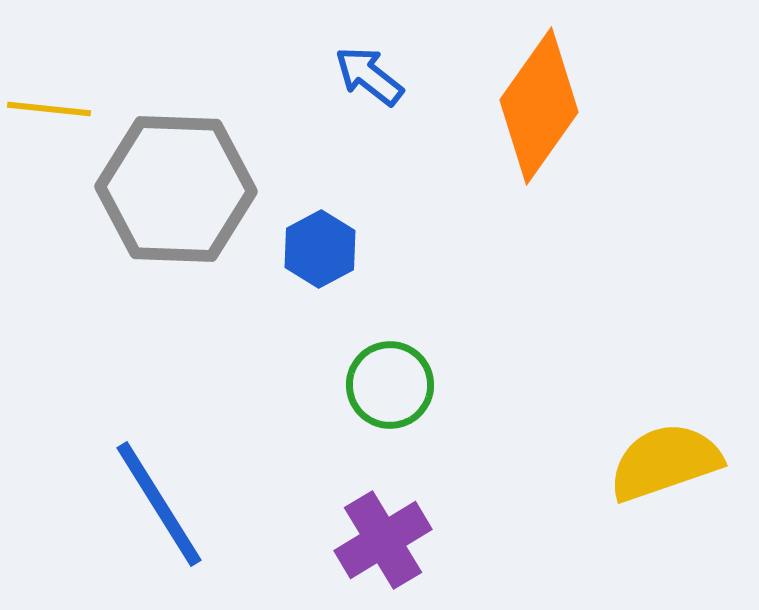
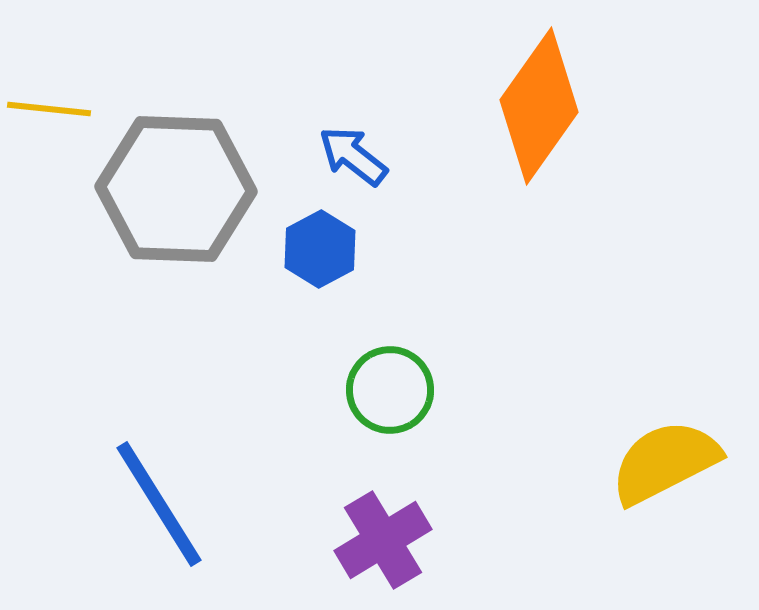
blue arrow: moved 16 px left, 80 px down
green circle: moved 5 px down
yellow semicircle: rotated 8 degrees counterclockwise
